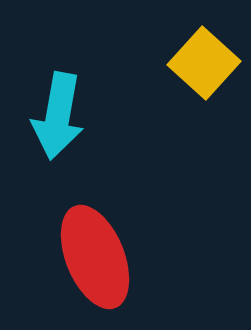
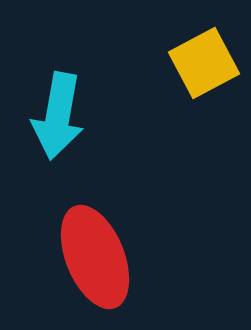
yellow square: rotated 20 degrees clockwise
